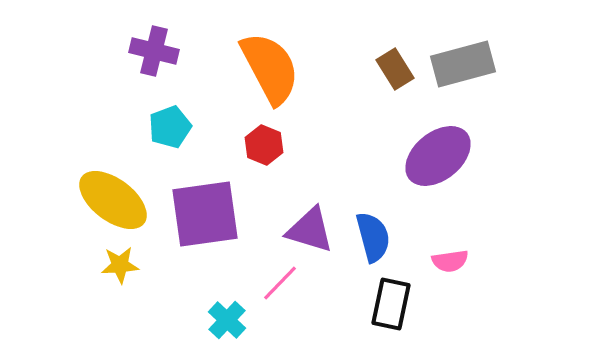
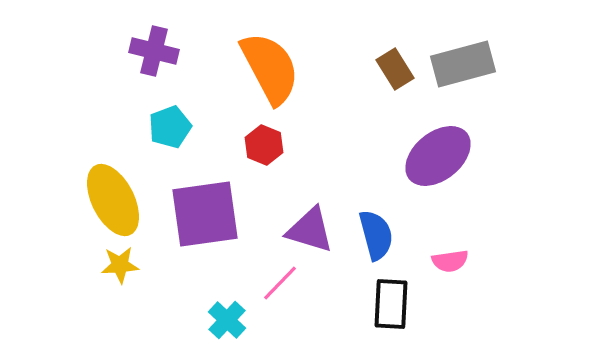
yellow ellipse: rotated 26 degrees clockwise
blue semicircle: moved 3 px right, 2 px up
black rectangle: rotated 9 degrees counterclockwise
